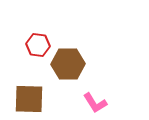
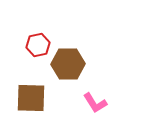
red hexagon: rotated 20 degrees counterclockwise
brown square: moved 2 px right, 1 px up
